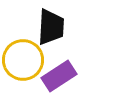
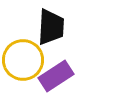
purple rectangle: moved 3 px left
